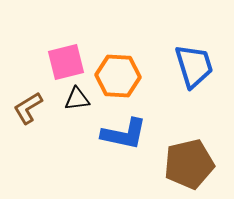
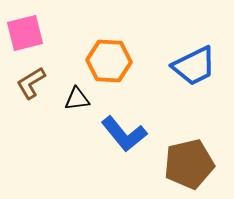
pink square: moved 41 px left, 29 px up
blue trapezoid: rotated 81 degrees clockwise
orange hexagon: moved 9 px left, 15 px up
brown L-shape: moved 3 px right, 25 px up
blue L-shape: rotated 39 degrees clockwise
